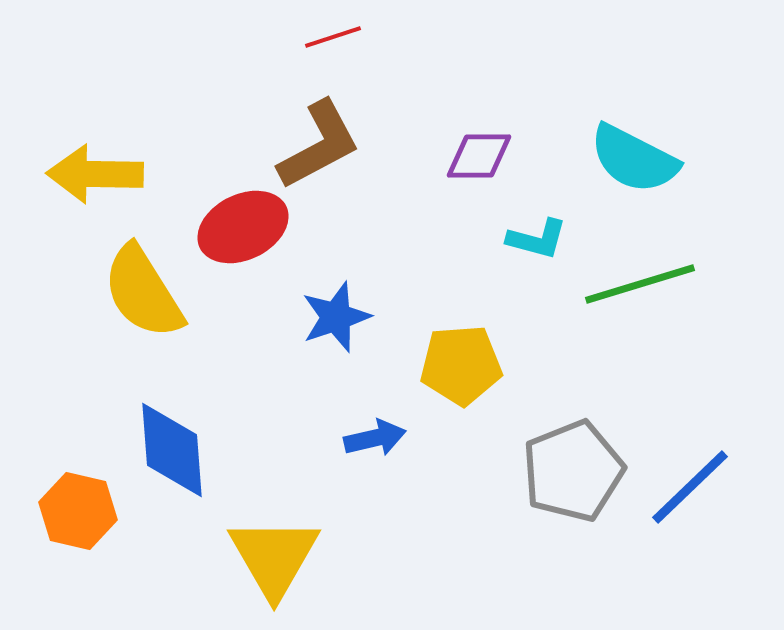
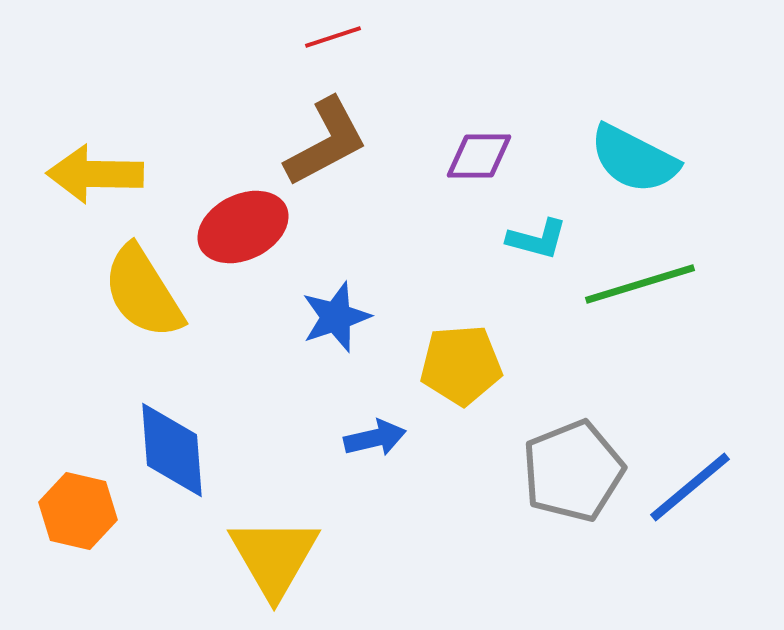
brown L-shape: moved 7 px right, 3 px up
blue line: rotated 4 degrees clockwise
